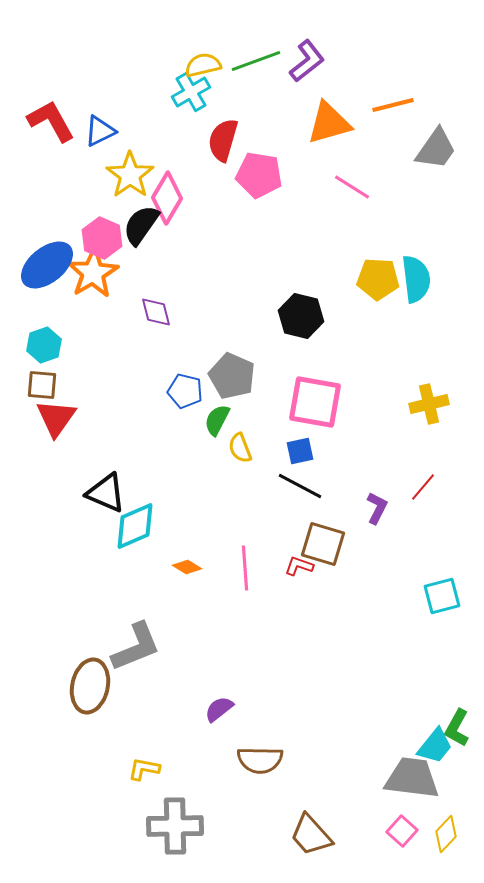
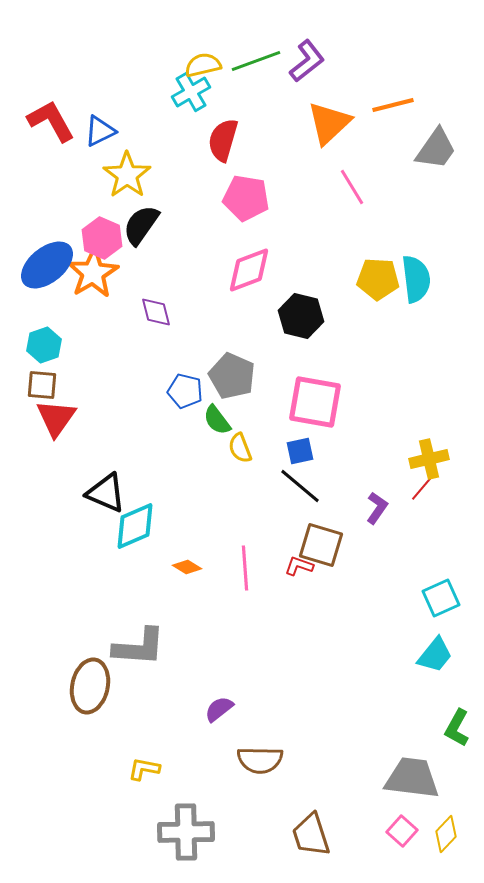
orange triangle at (329, 123): rotated 27 degrees counterclockwise
yellow star at (130, 175): moved 3 px left
pink pentagon at (259, 175): moved 13 px left, 23 px down
pink line at (352, 187): rotated 27 degrees clockwise
pink diamond at (167, 198): moved 82 px right, 72 px down; rotated 39 degrees clockwise
yellow cross at (429, 404): moved 55 px down
green semicircle at (217, 420): rotated 64 degrees counterclockwise
black line at (300, 486): rotated 12 degrees clockwise
purple L-shape at (377, 508): rotated 8 degrees clockwise
brown square at (323, 544): moved 2 px left, 1 px down
cyan square at (442, 596): moved 1 px left, 2 px down; rotated 9 degrees counterclockwise
gray L-shape at (136, 647): moved 3 px right; rotated 26 degrees clockwise
cyan trapezoid at (435, 746): moved 91 px up
gray cross at (175, 826): moved 11 px right, 6 px down
brown trapezoid at (311, 835): rotated 24 degrees clockwise
